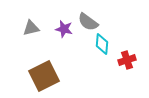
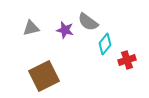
purple star: moved 1 px right, 1 px down
cyan diamond: moved 3 px right; rotated 35 degrees clockwise
